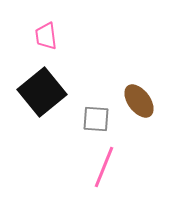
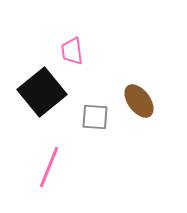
pink trapezoid: moved 26 px right, 15 px down
gray square: moved 1 px left, 2 px up
pink line: moved 55 px left
